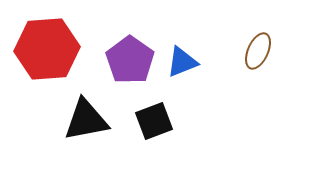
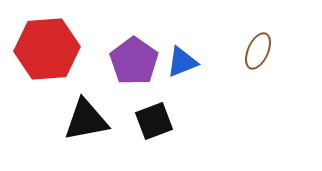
purple pentagon: moved 4 px right, 1 px down
